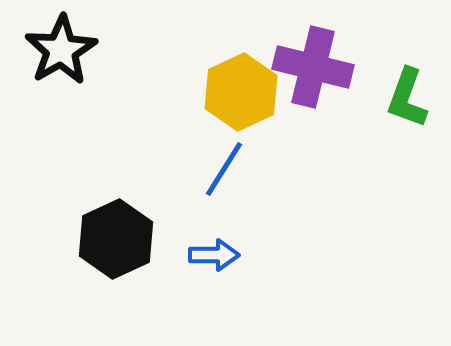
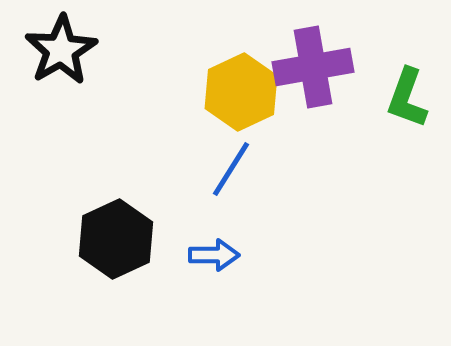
purple cross: rotated 24 degrees counterclockwise
blue line: moved 7 px right
